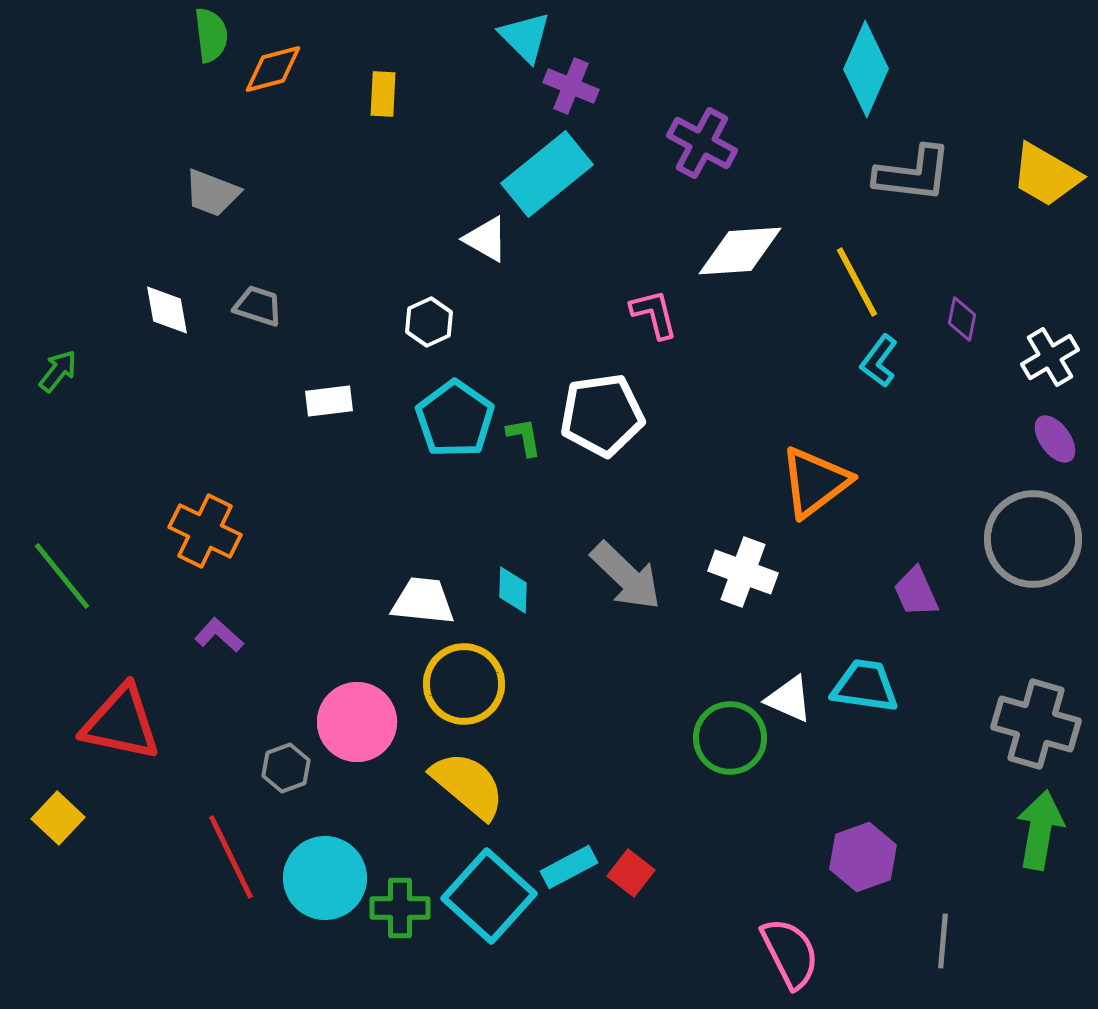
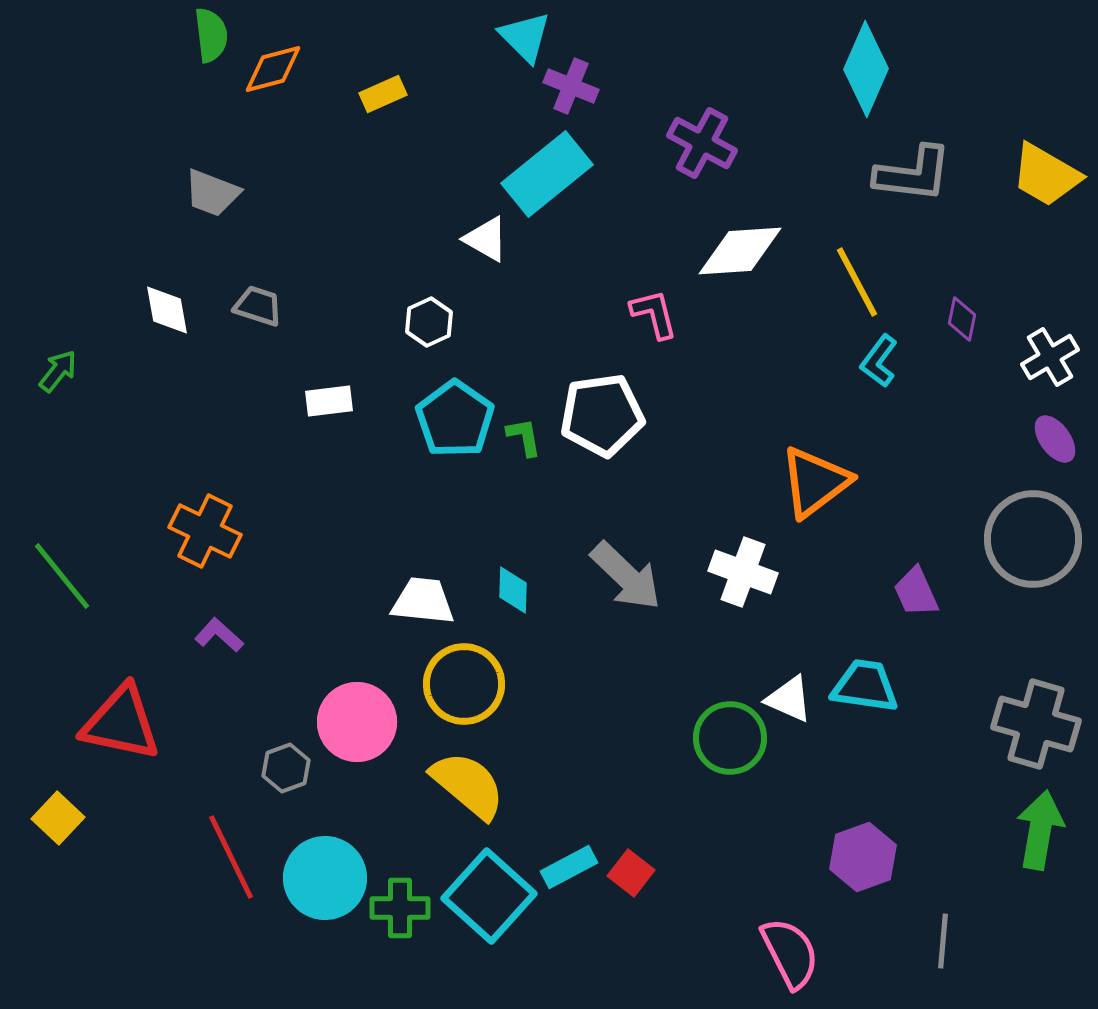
yellow rectangle at (383, 94): rotated 63 degrees clockwise
